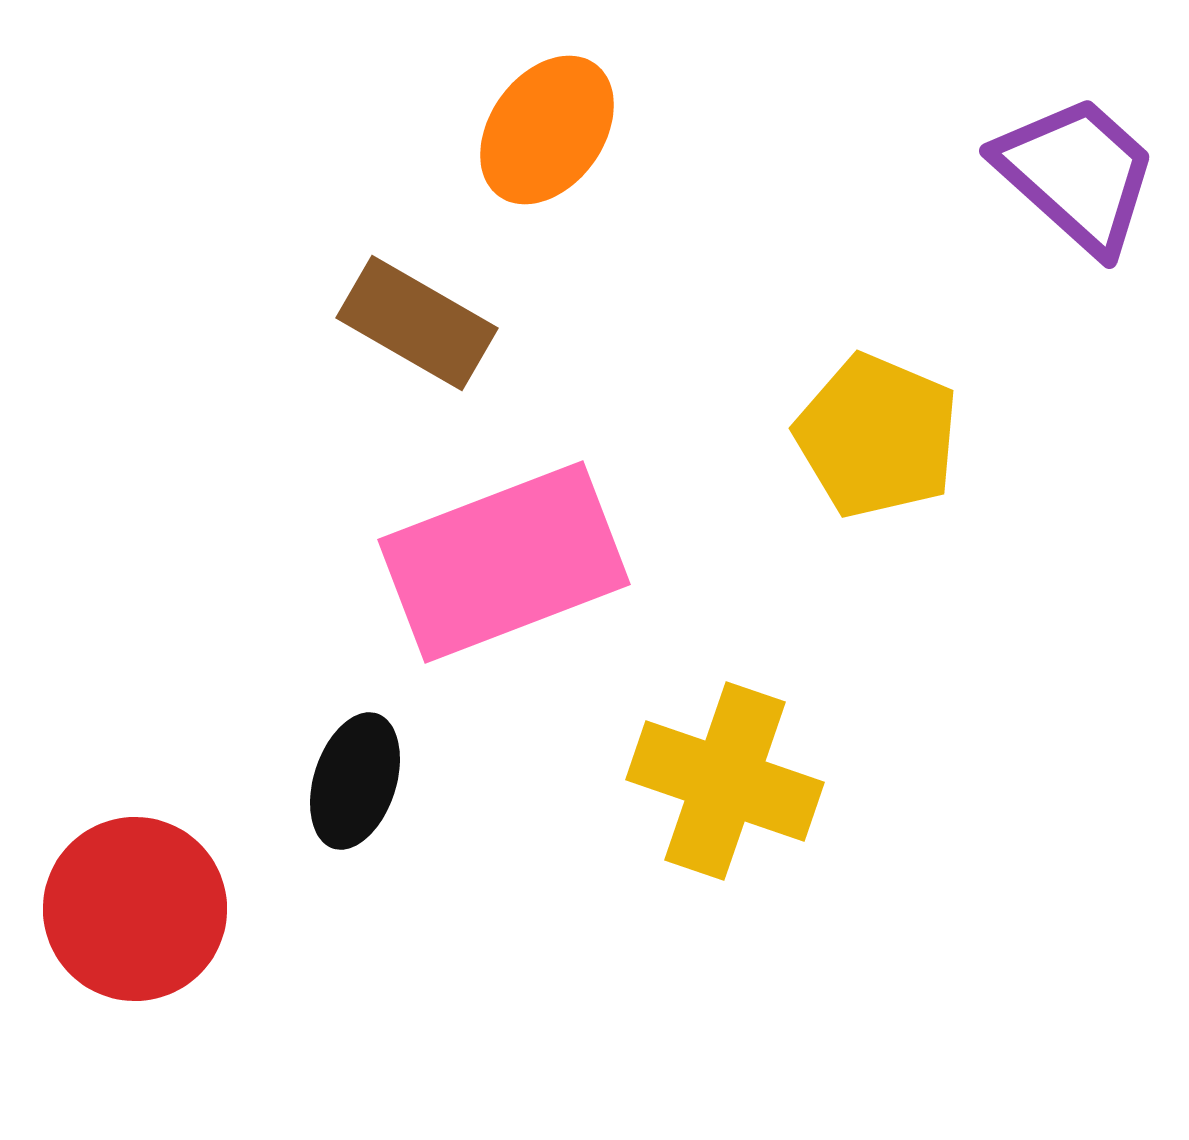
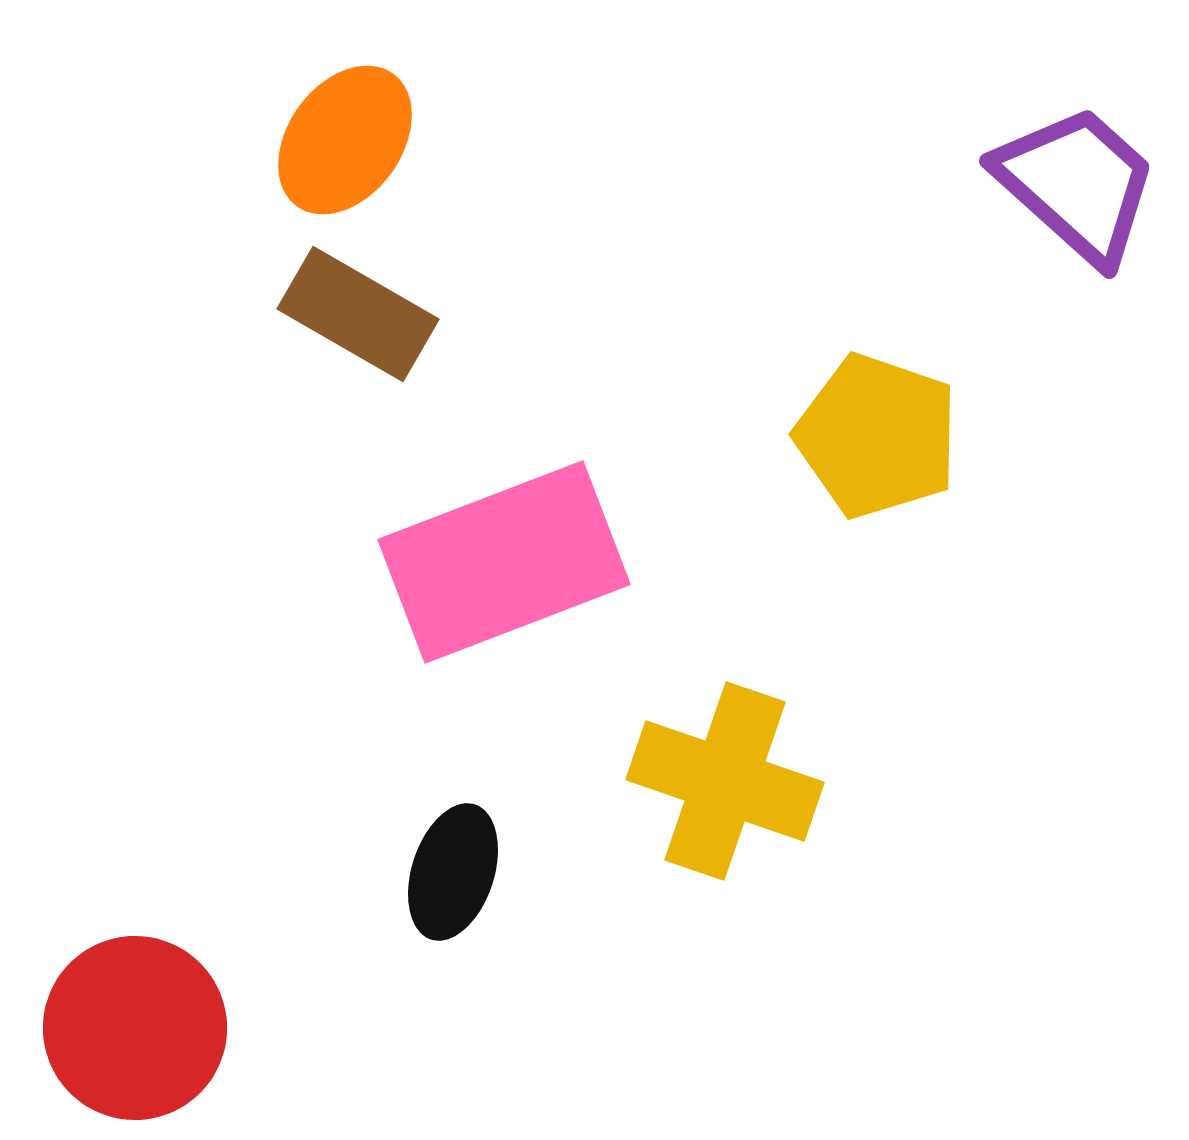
orange ellipse: moved 202 px left, 10 px down
purple trapezoid: moved 10 px down
brown rectangle: moved 59 px left, 9 px up
yellow pentagon: rotated 4 degrees counterclockwise
black ellipse: moved 98 px right, 91 px down
red circle: moved 119 px down
